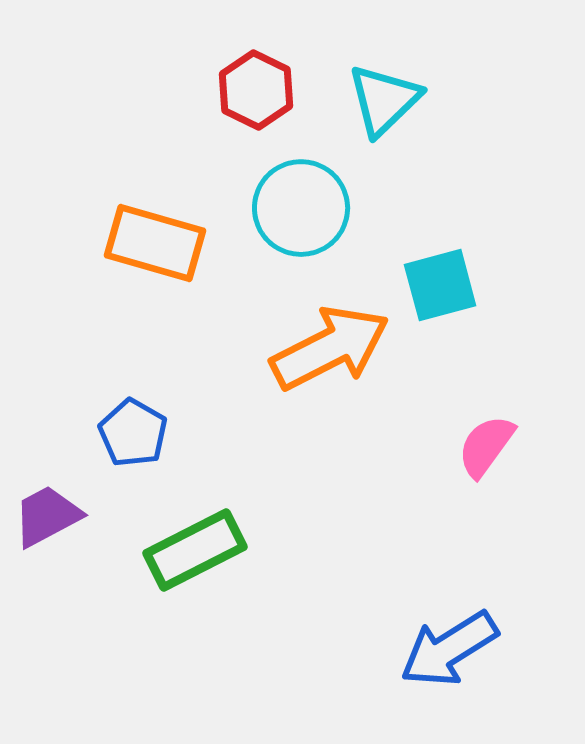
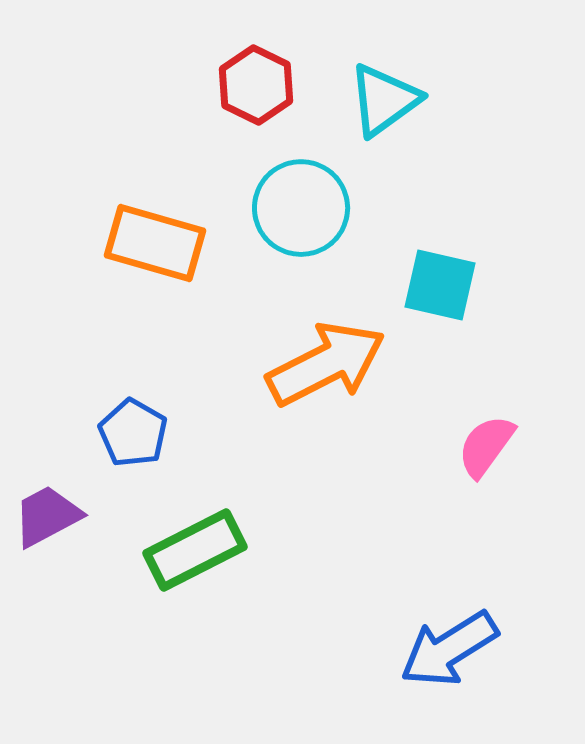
red hexagon: moved 5 px up
cyan triangle: rotated 8 degrees clockwise
cyan square: rotated 28 degrees clockwise
orange arrow: moved 4 px left, 16 px down
